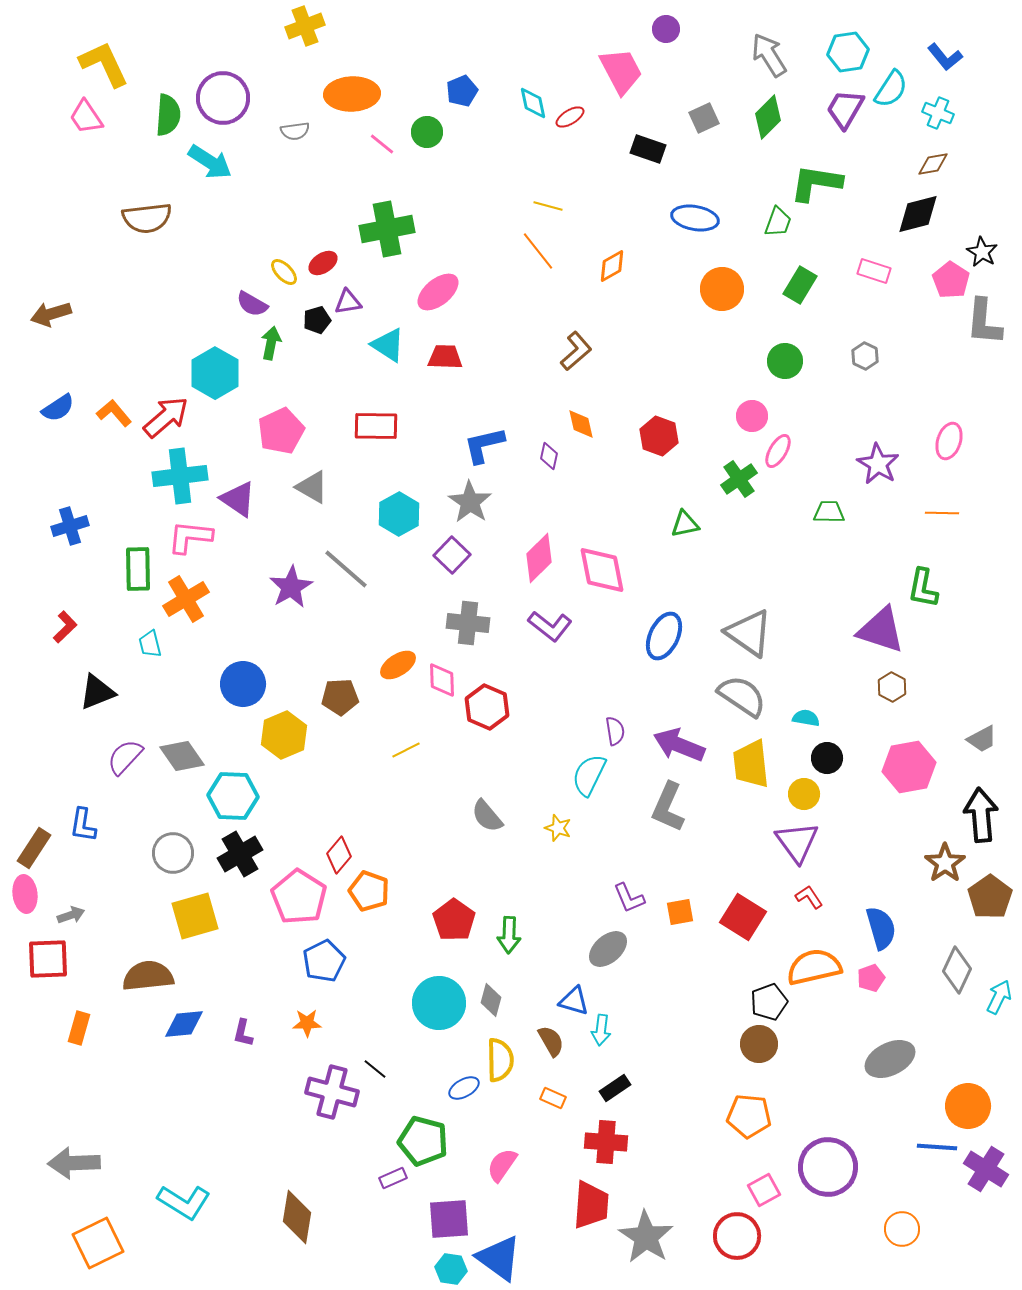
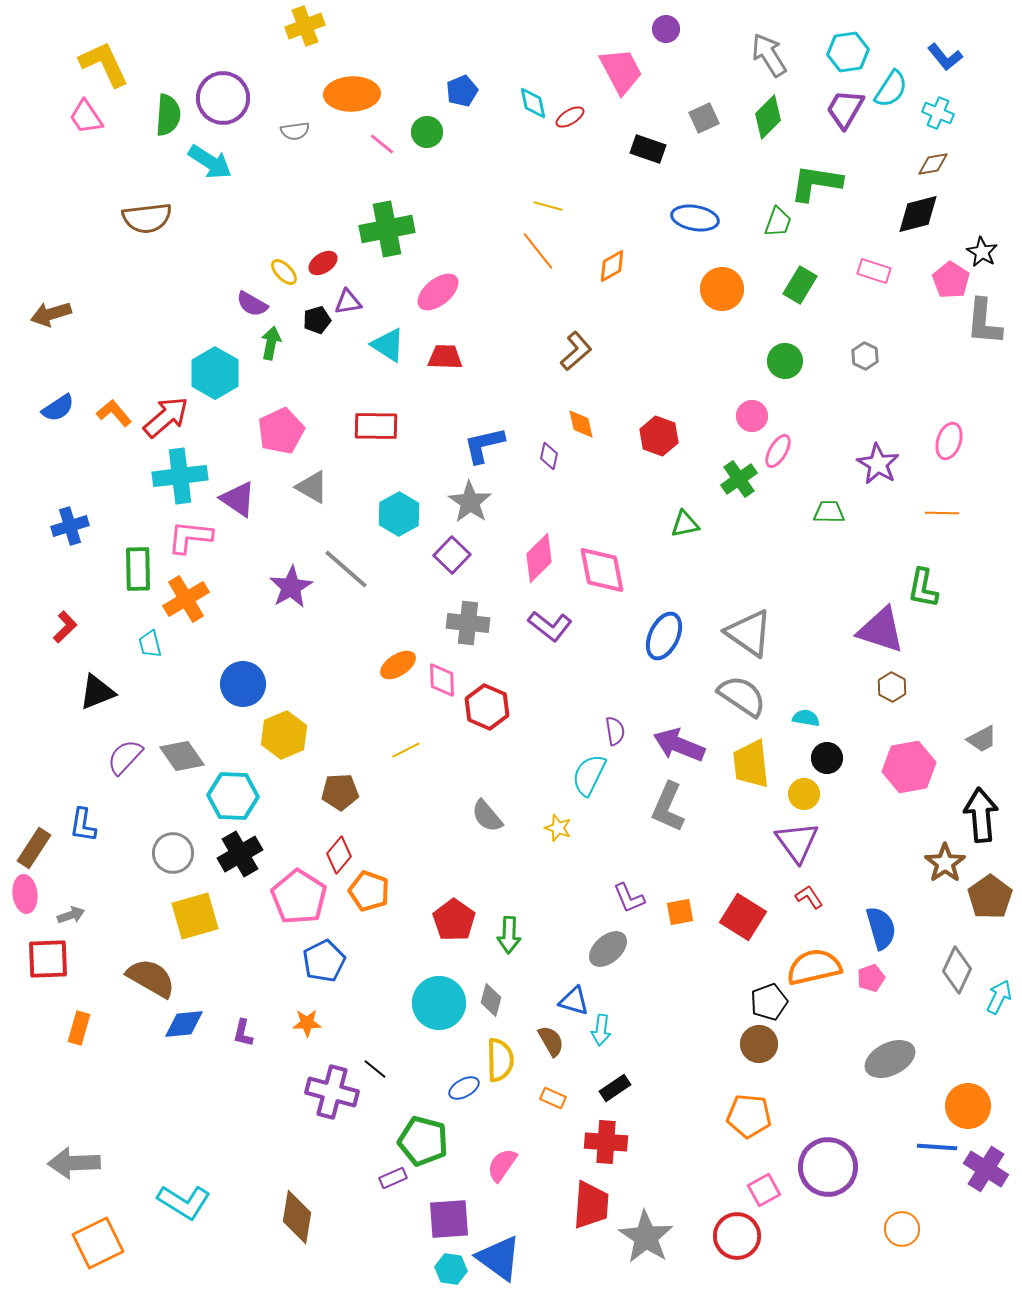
brown pentagon at (340, 697): moved 95 px down
brown semicircle at (148, 976): moved 3 px right, 2 px down; rotated 36 degrees clockwise
